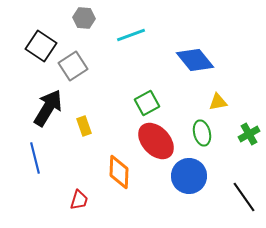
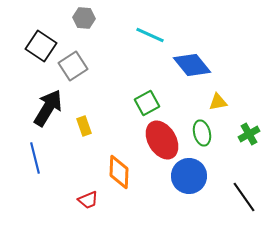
cyan line: moved 19 px right; rotated 44 degrees clockwise
blue diamond: moved 3 px left, 5 px down
red ellipse: moved 6 px right, 1 px up; rotated 12 degrees clockwise
red trapezoid: moved 9 px right; rotated 50 degrees clockwise
